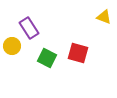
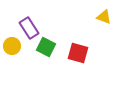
green square: moved 1 px left, 11 px up
